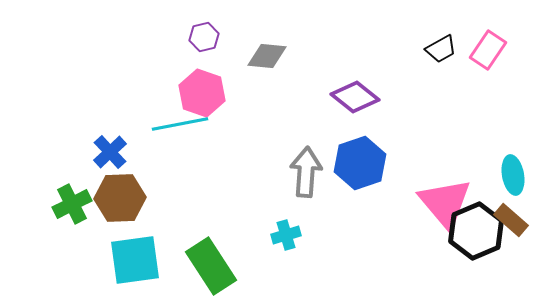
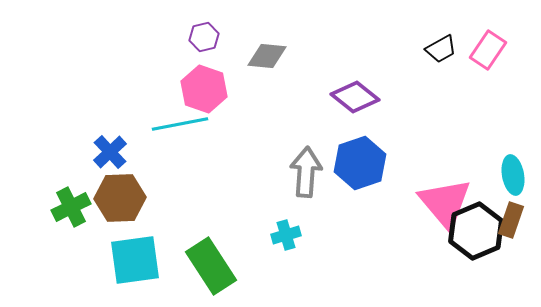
pink hexagon: moved 2 px right, 4 px up
green cross: moved 1 px left, 3 px down
brown rectangle: rotated 68 degrees clockwise
